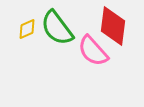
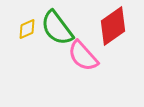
red diamond: rotated 48 degrees clockwise
pink semicircle: moved 10 px left, 5 px down
